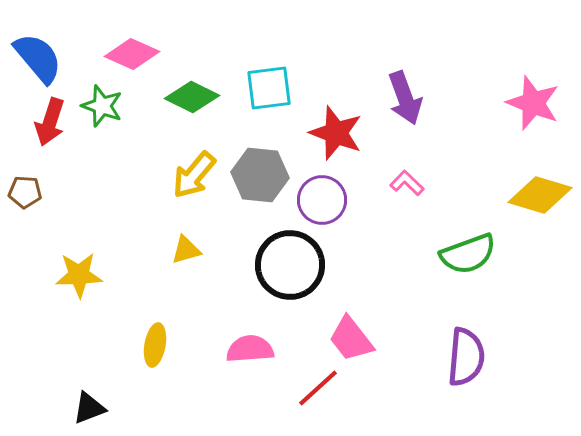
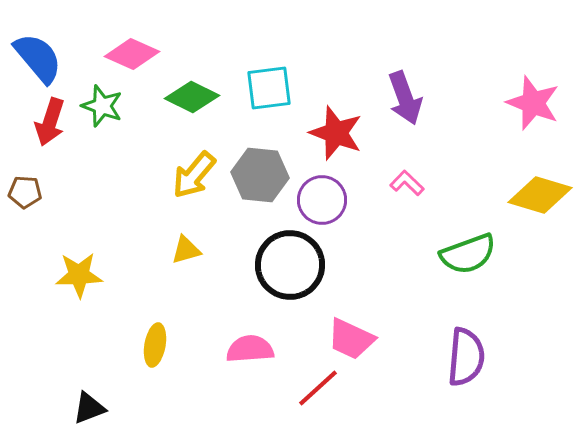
pink trapezoid: rotated 27 degrees counterclockwise
